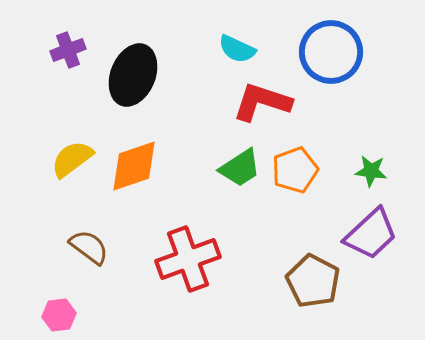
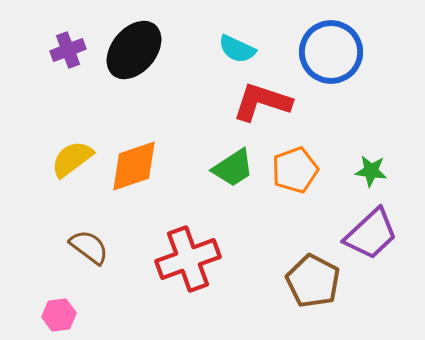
black ellipse: moved 1 px right, 25 px up; rotated 18 degrees clockwise
green trapezoid: moved 7 px left
